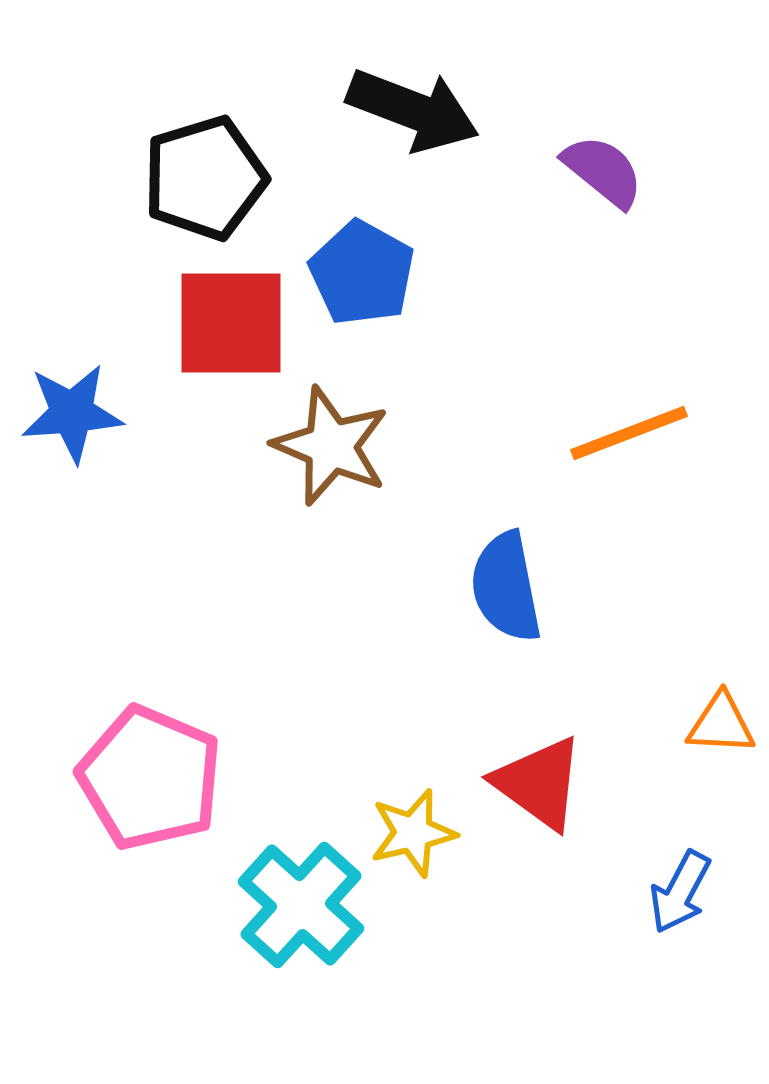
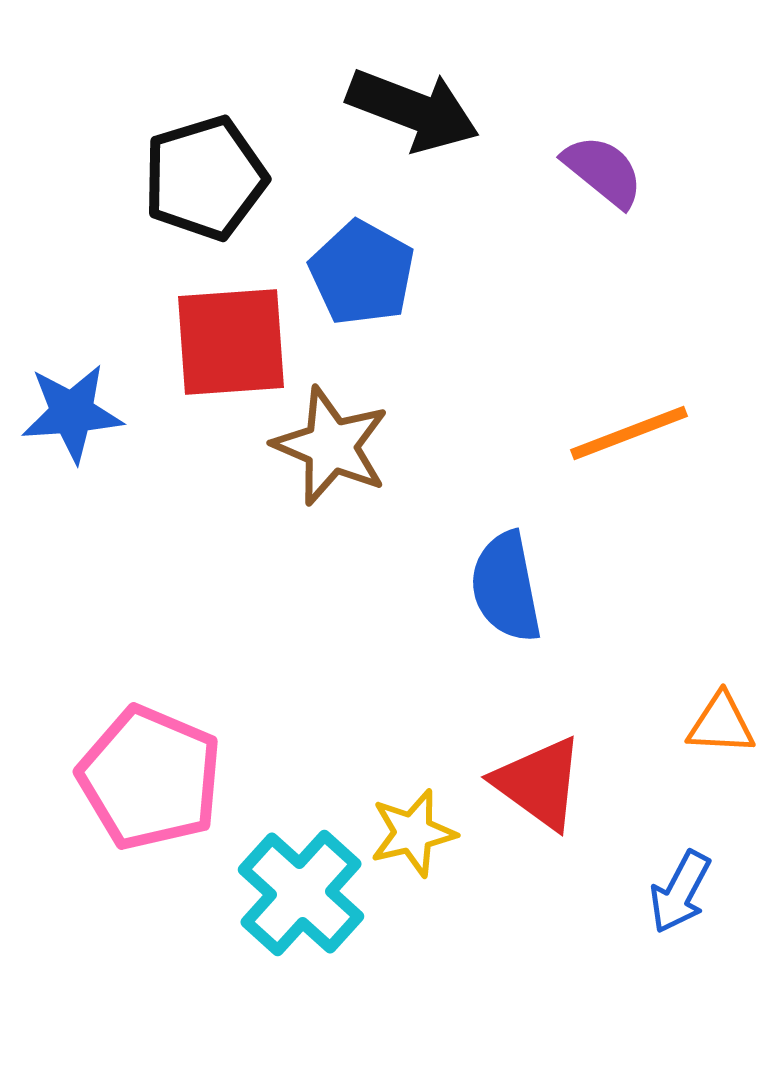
red square: moved 19 px down; rotated 4 degrees counterclockwise
cyan cross: moved 12 px up
